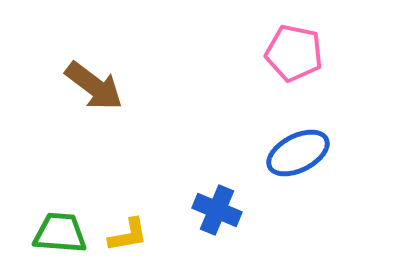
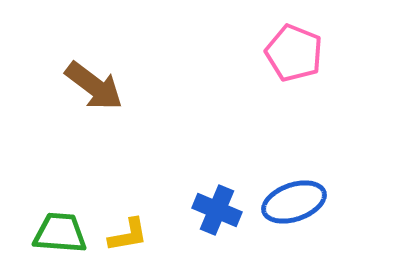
pink pentagon: rotated 10 degrees clockwise
blue ellipse: moved 4 px left, 49 px down; rotated 8 degrees clockwise
